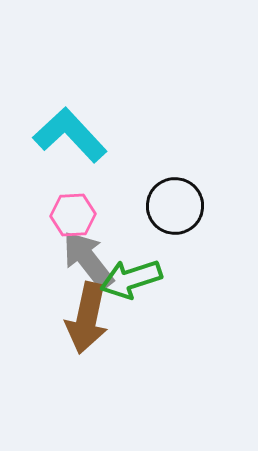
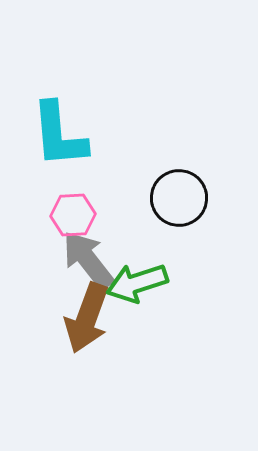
cyan L-shape: moved 11 px left; rotated 142 degrees counterclockwise
black circle: moved 4 px right, 8 px up
green arrow: moved 6 px right, 4 px down
brown arrow: rotated 8 degrees clockwise
